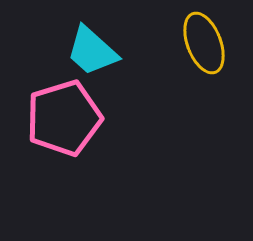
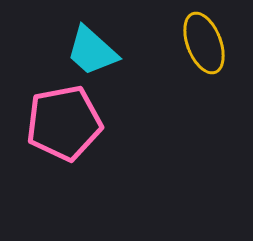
pink pentagon: moved 5 px down; rotated 6 degrees clockwise
